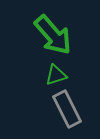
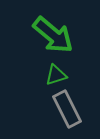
green arrow: rotated 9 degrees counterclockwise
